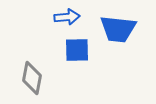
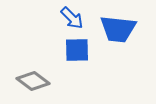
blue arrow: moved 5 px right, 1 px down; rotated 50 degrees clockwise
gray diamond: moved 1 px right, 3 px down; rotated 64 degrees counterclockwise
